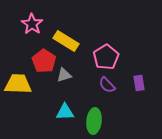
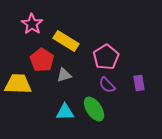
red pentagon: moved 2 px left, 1 px up
green ellipse: moved 12 px up; rotated 40 degrees counterclockwise
